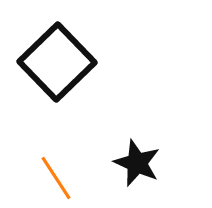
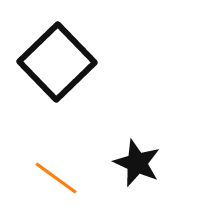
orange line: rotated 21 degrees counterclockwise
